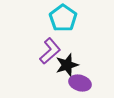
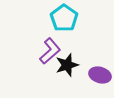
cyan pentagon: moved 1 px right
purple ellipse: moved 20 px right, 8 px up
